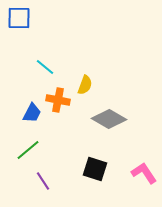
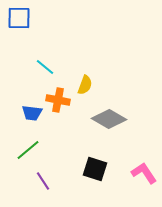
blue trapezoid: rotated 70 degrees clockwise
